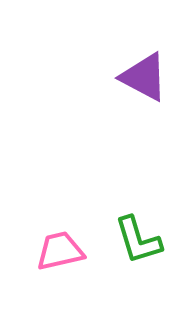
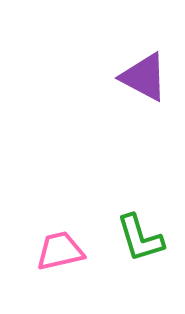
green L-shape: moved 2 px right, 2 px up
